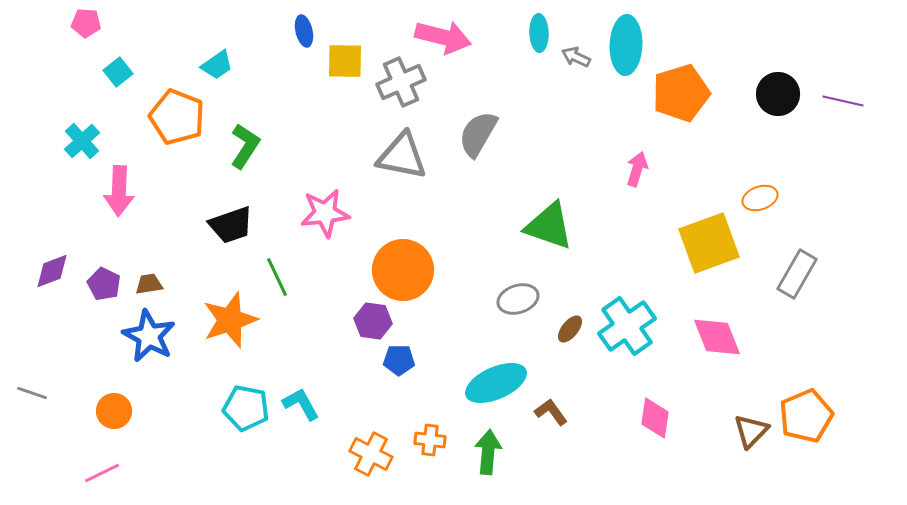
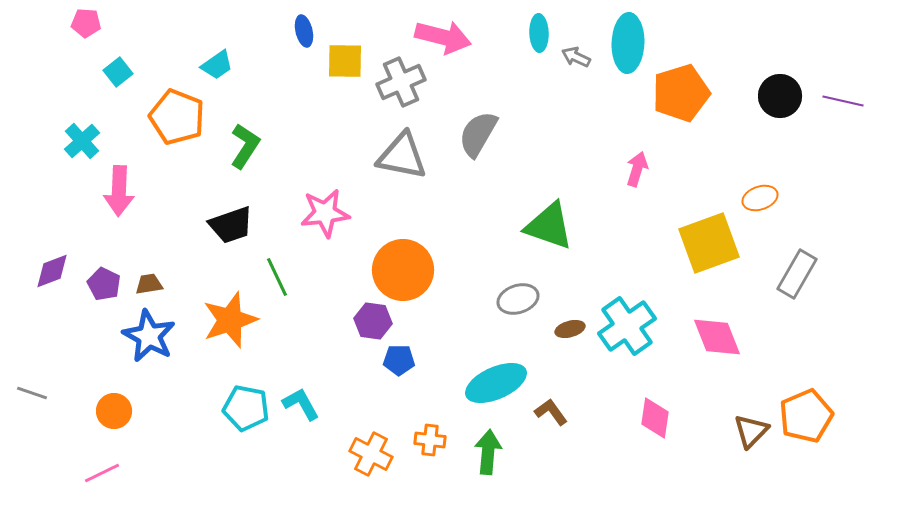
cyan ellipse at (626, 45): moved 2 px right, 2 px up
black circle at (778, 94): moved 2 px right, 2 px down
brown ellipse at (570, 329): rotated 36 degrees clockwise
